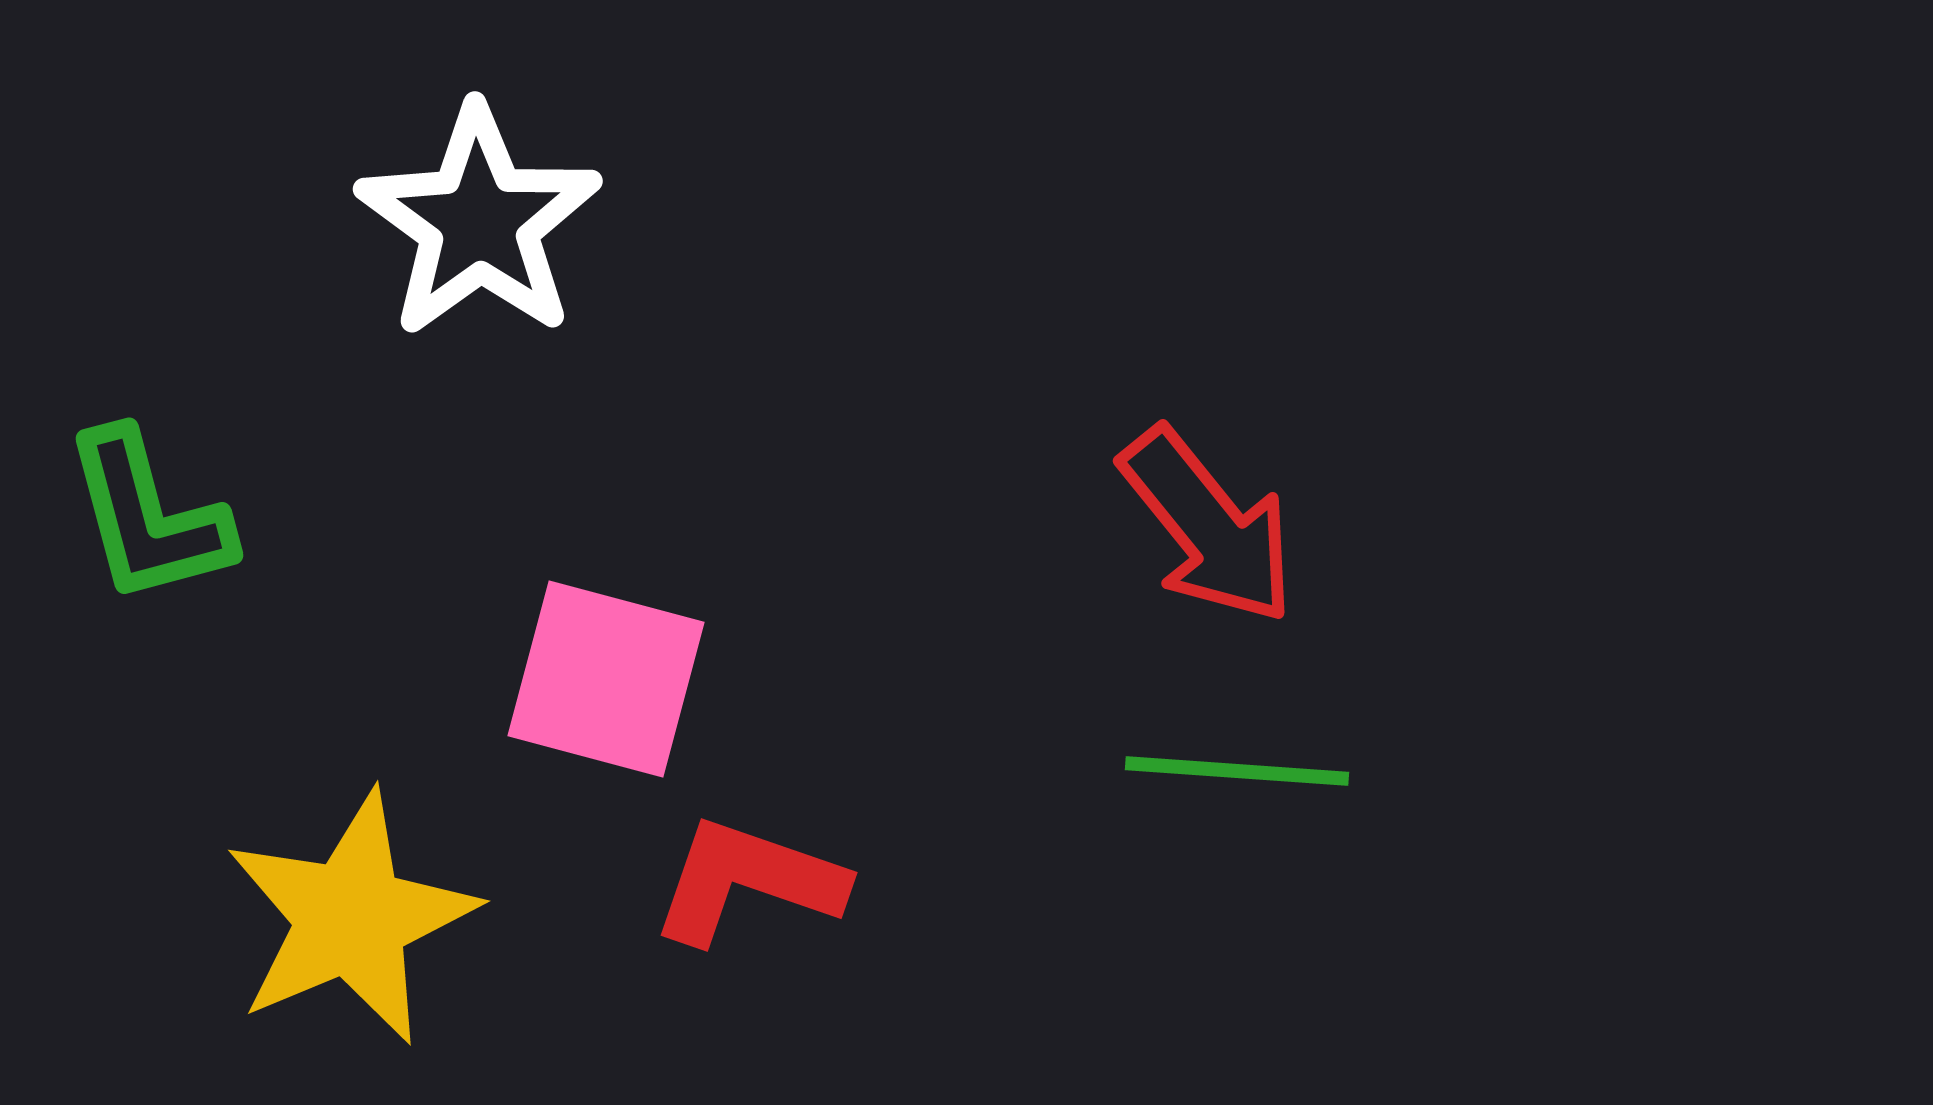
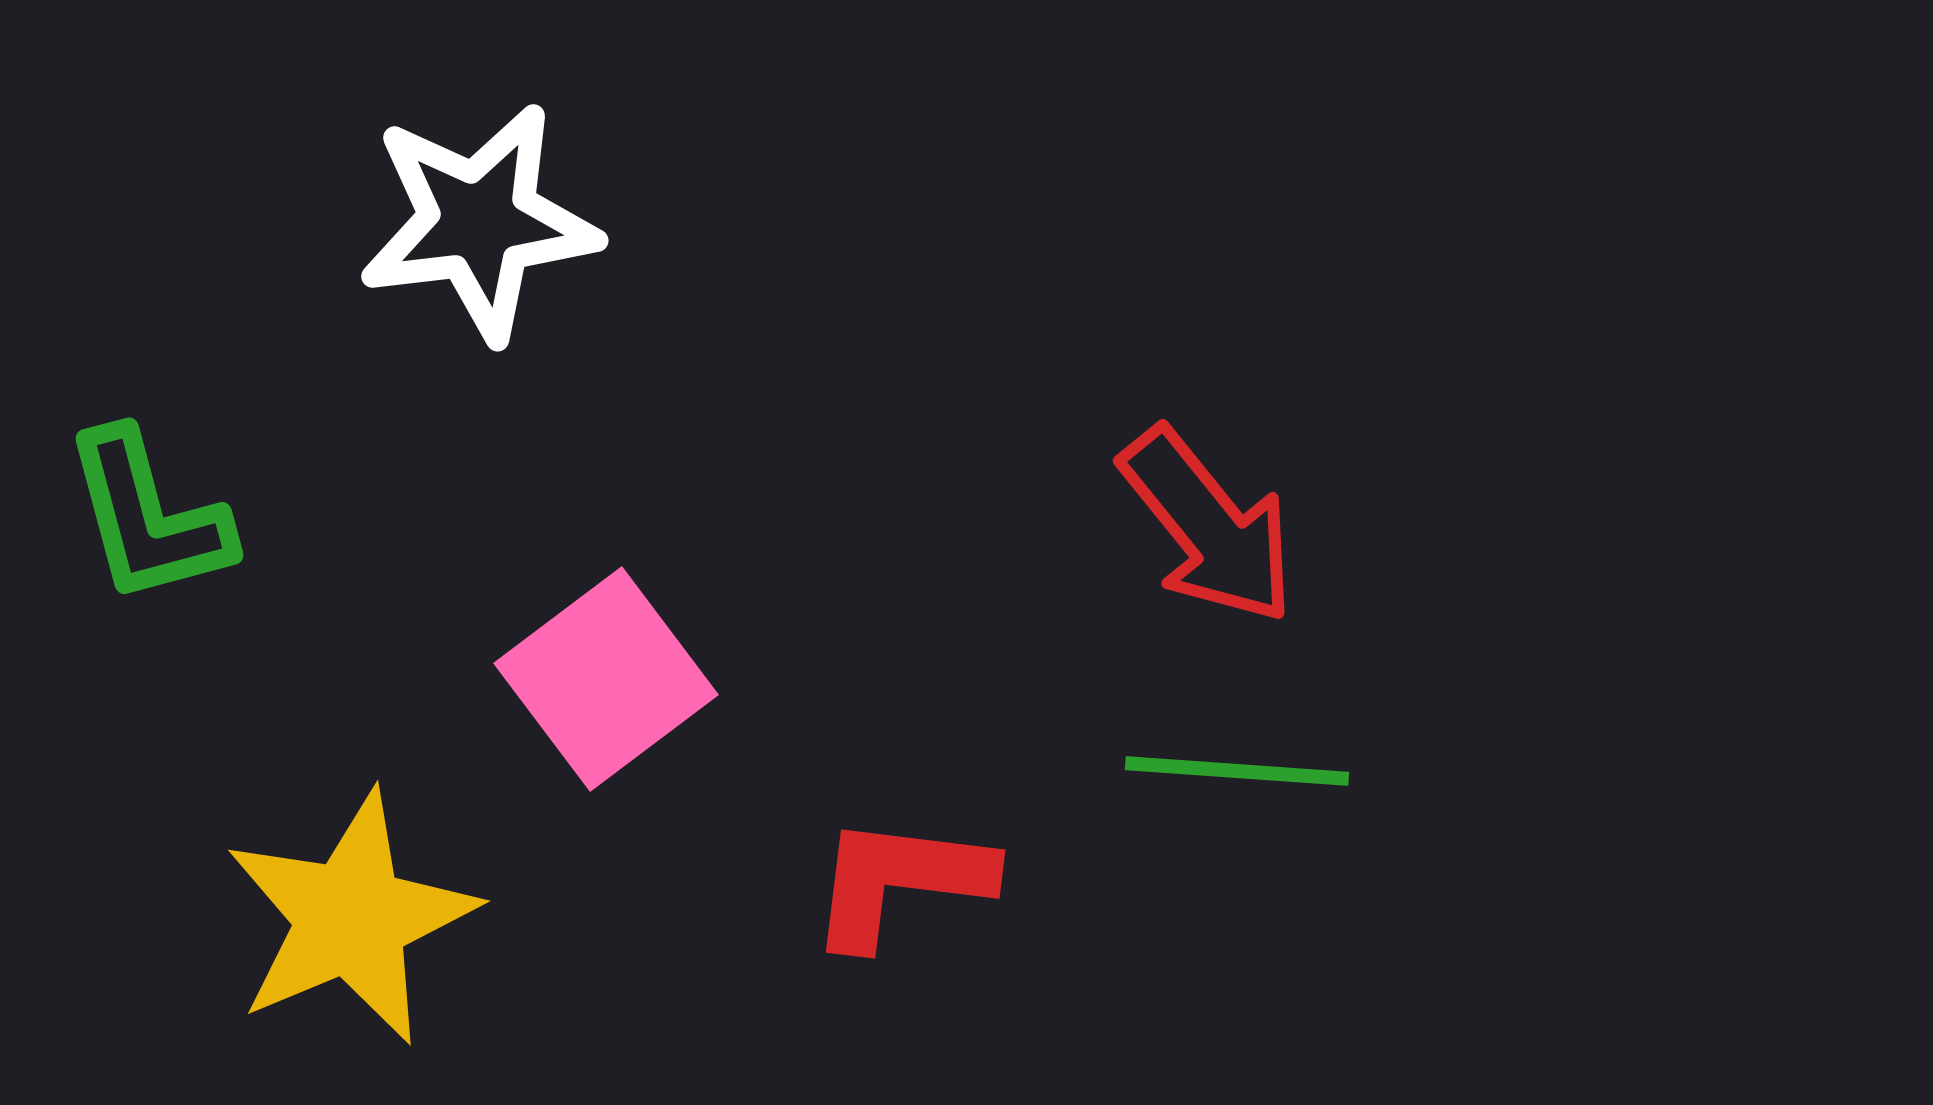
white star: rotated 29 degrees clockwise
pink square: rotated 38 degrees clockwise
red L-shape: moved 152 px right; rotated 12 degrees counterclockwise
